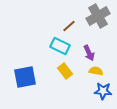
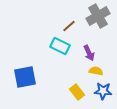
yellow rectangle: moved 12 px right, 21 px down
